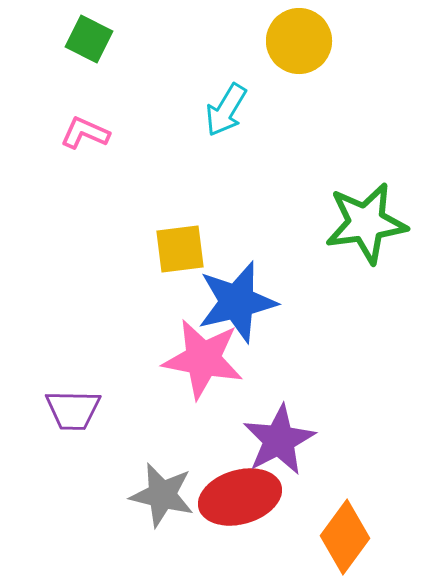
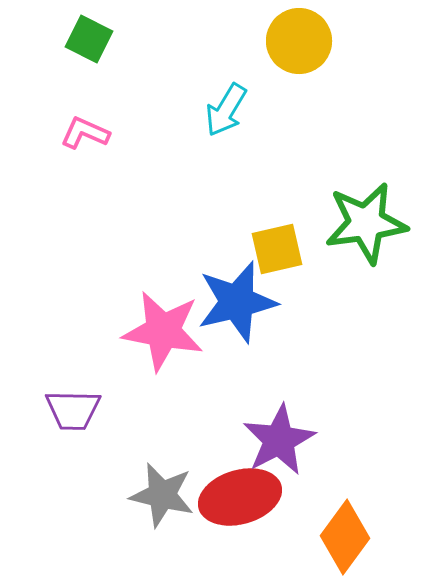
yellow square: moved 97 px right; rotated 6 degrees counterclockwise
pink star: moved 40 px left, 28 px up
